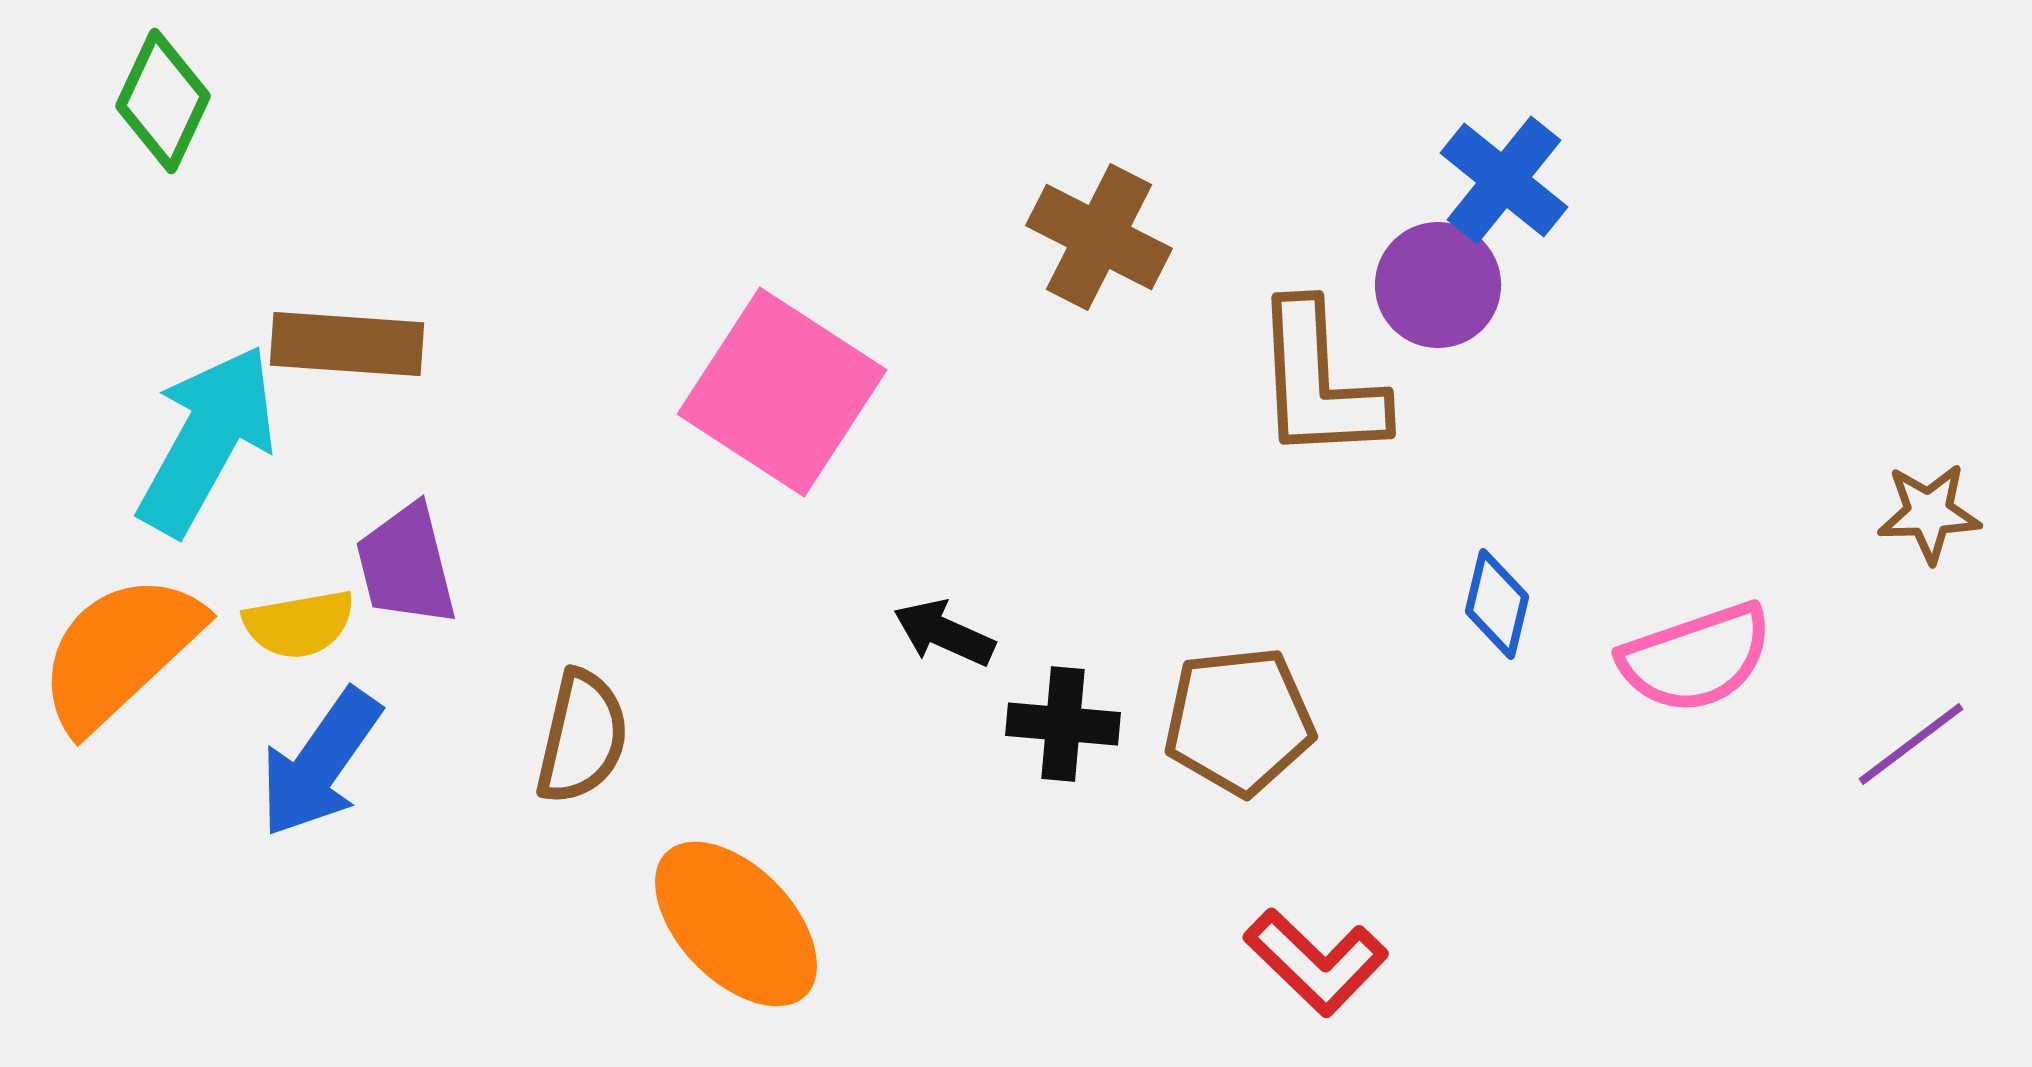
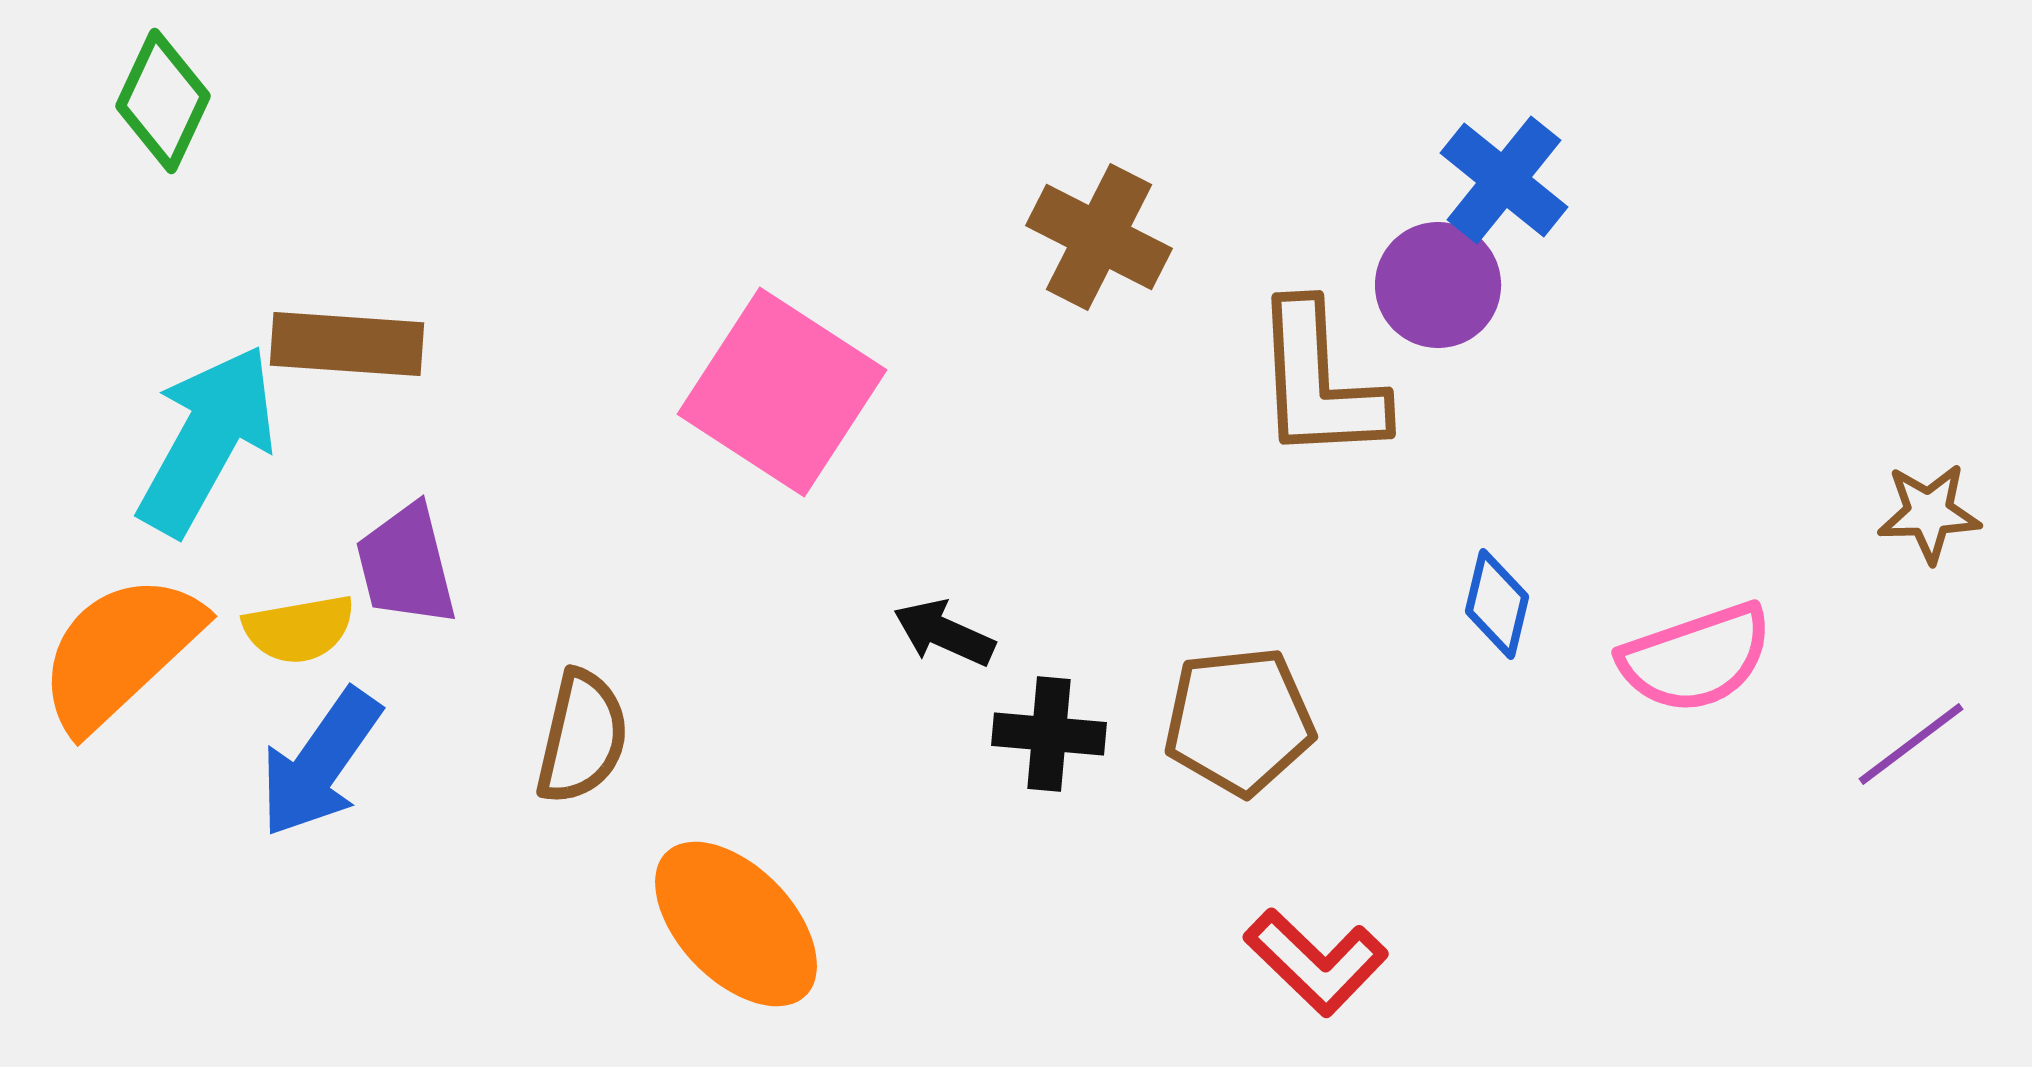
yellow semicircle: moved 5 px down
black cross: moved 14 px left, 10 px down
